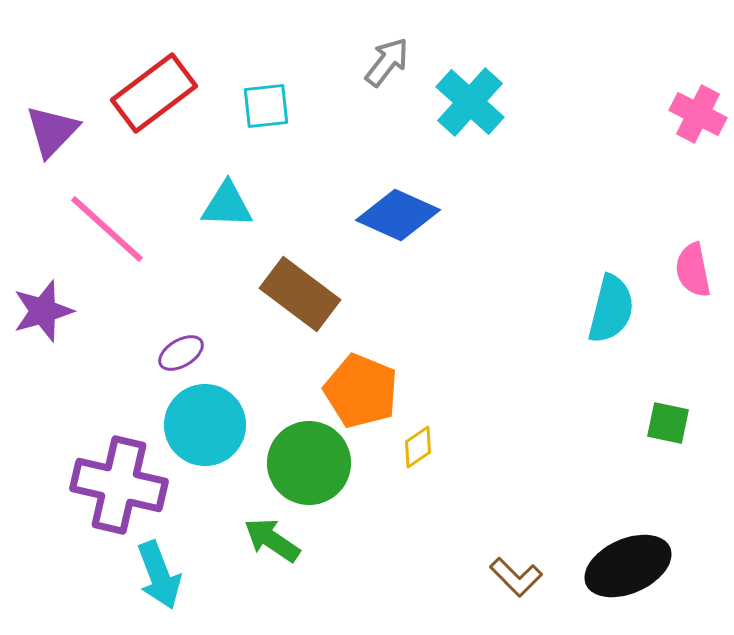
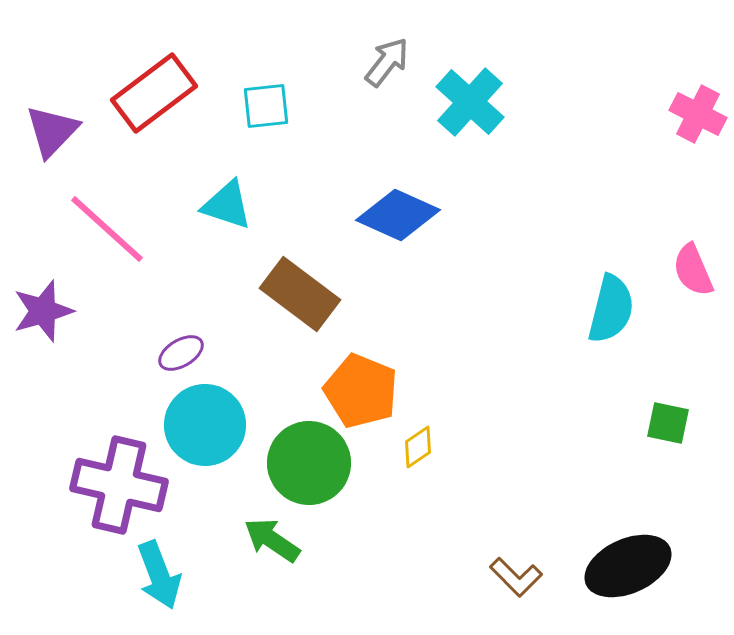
cyan triangle: rotated 16 degrees clockwise
pink semicircle: rotated 12 degrees counterclockwise
